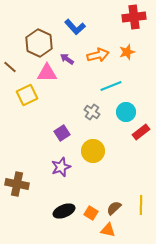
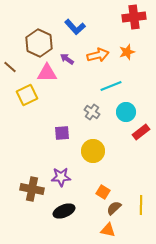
purple square: rotated 28 degrees clockwise
purple star: moved 10 px down; rotated 18 degrees clockwise
brown cross: moved 15 px right, 5 px down
orange square: moved 12 px right, 21 px up
